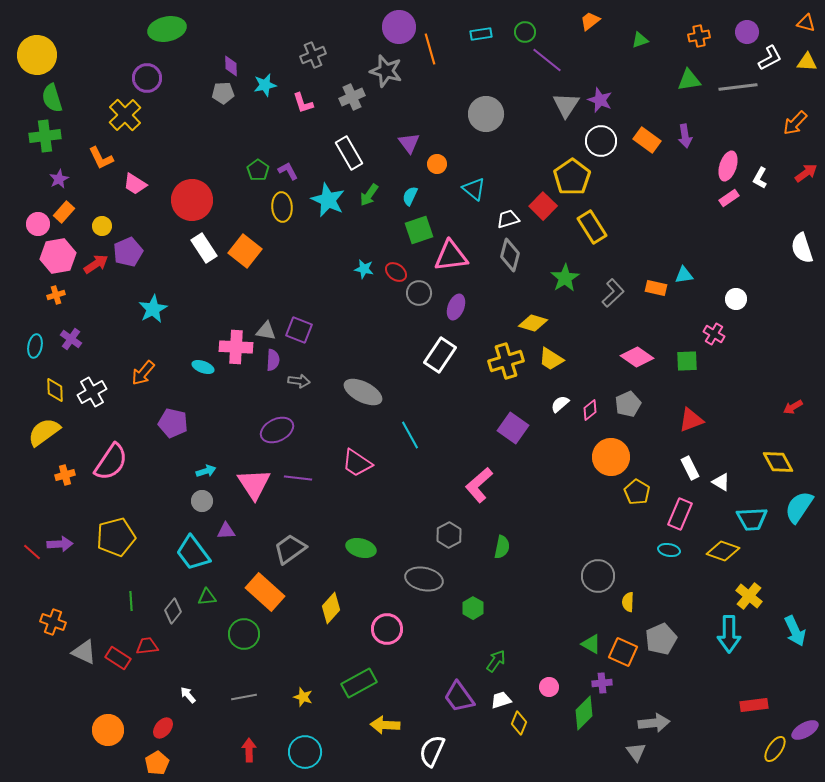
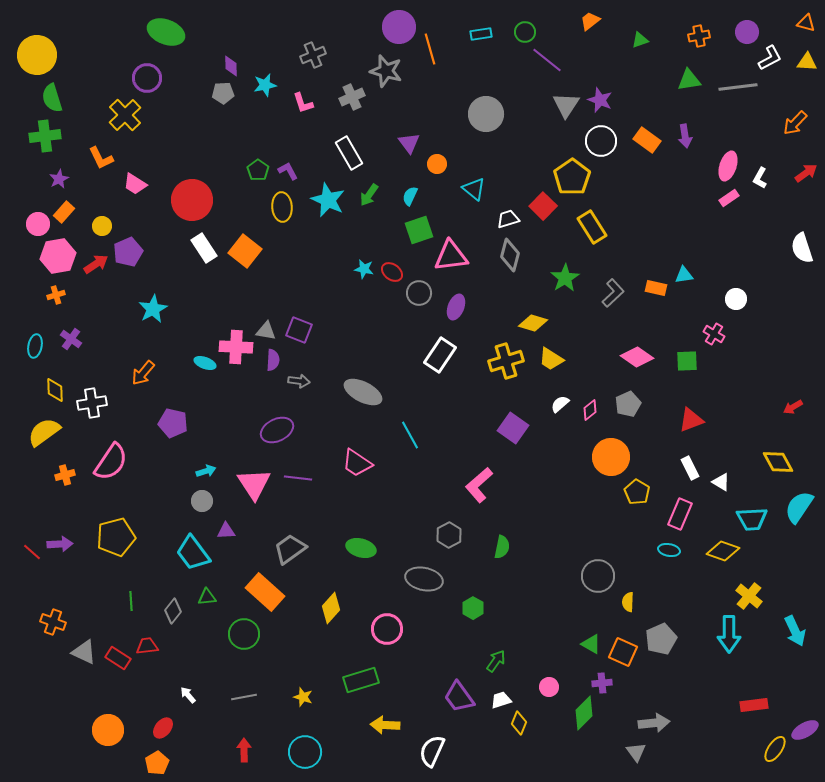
green ellipse at (167, 29): moved 1 px left, 3 px down; rotated 33 degrees clockwise
red ellipse at (396, 272): moved 4 px left
cyan ellipse at (203, 367): moved 2 px right, 4 px up
white cross at (92, 392): moved 11 px down; rotated 20 degrees clockwise
green rectangle at (359, 683): moved 2 px right, 3 px up; rotated 12 degrees clockwise
red arrow at (249, 750): moved 5 px left
